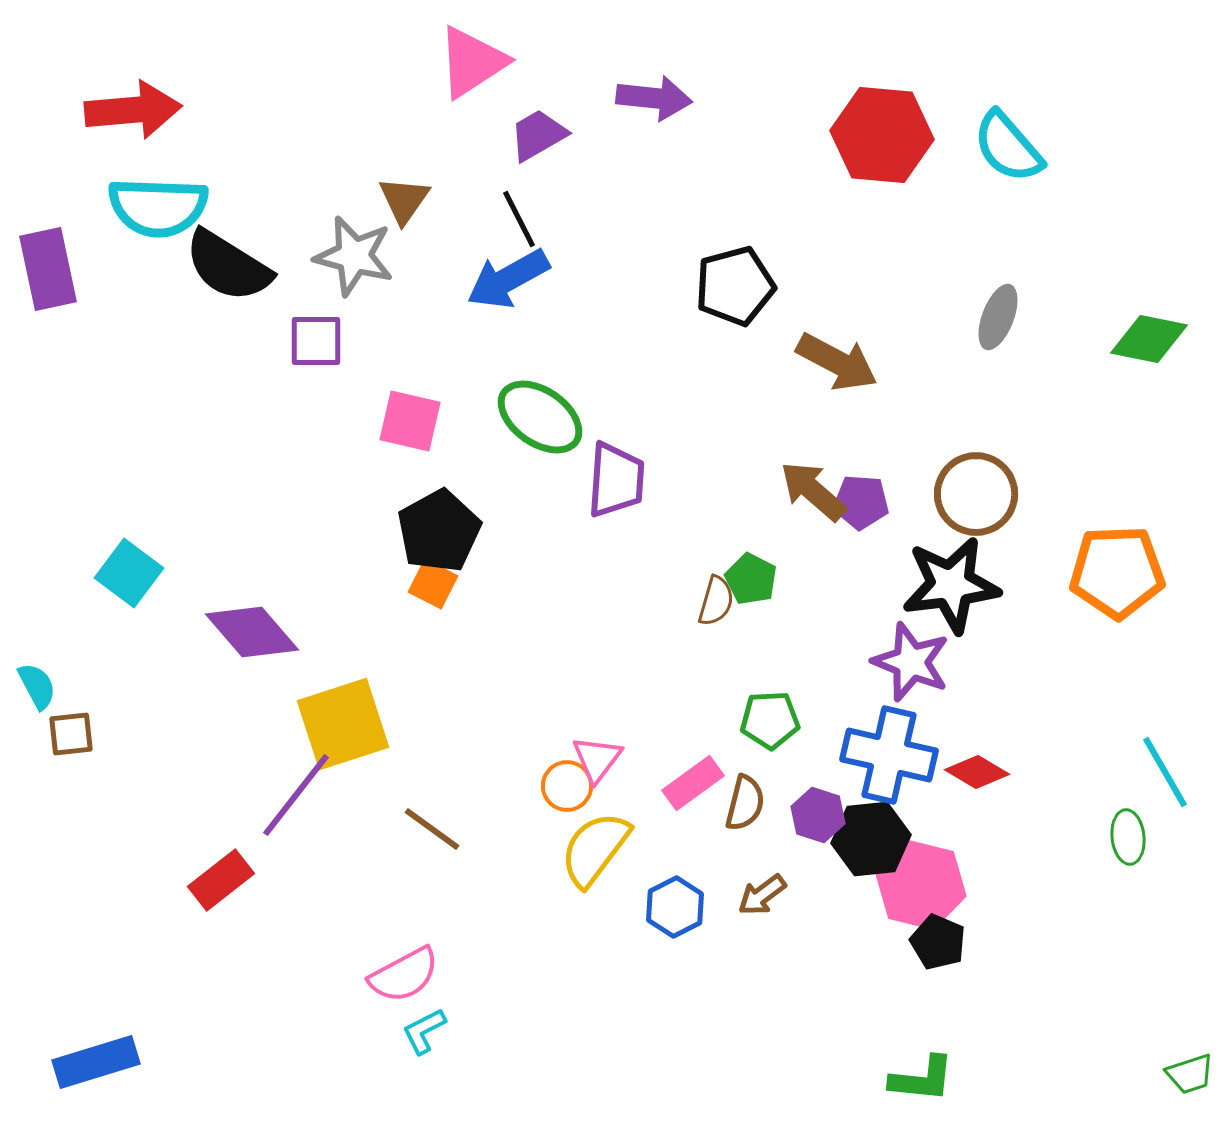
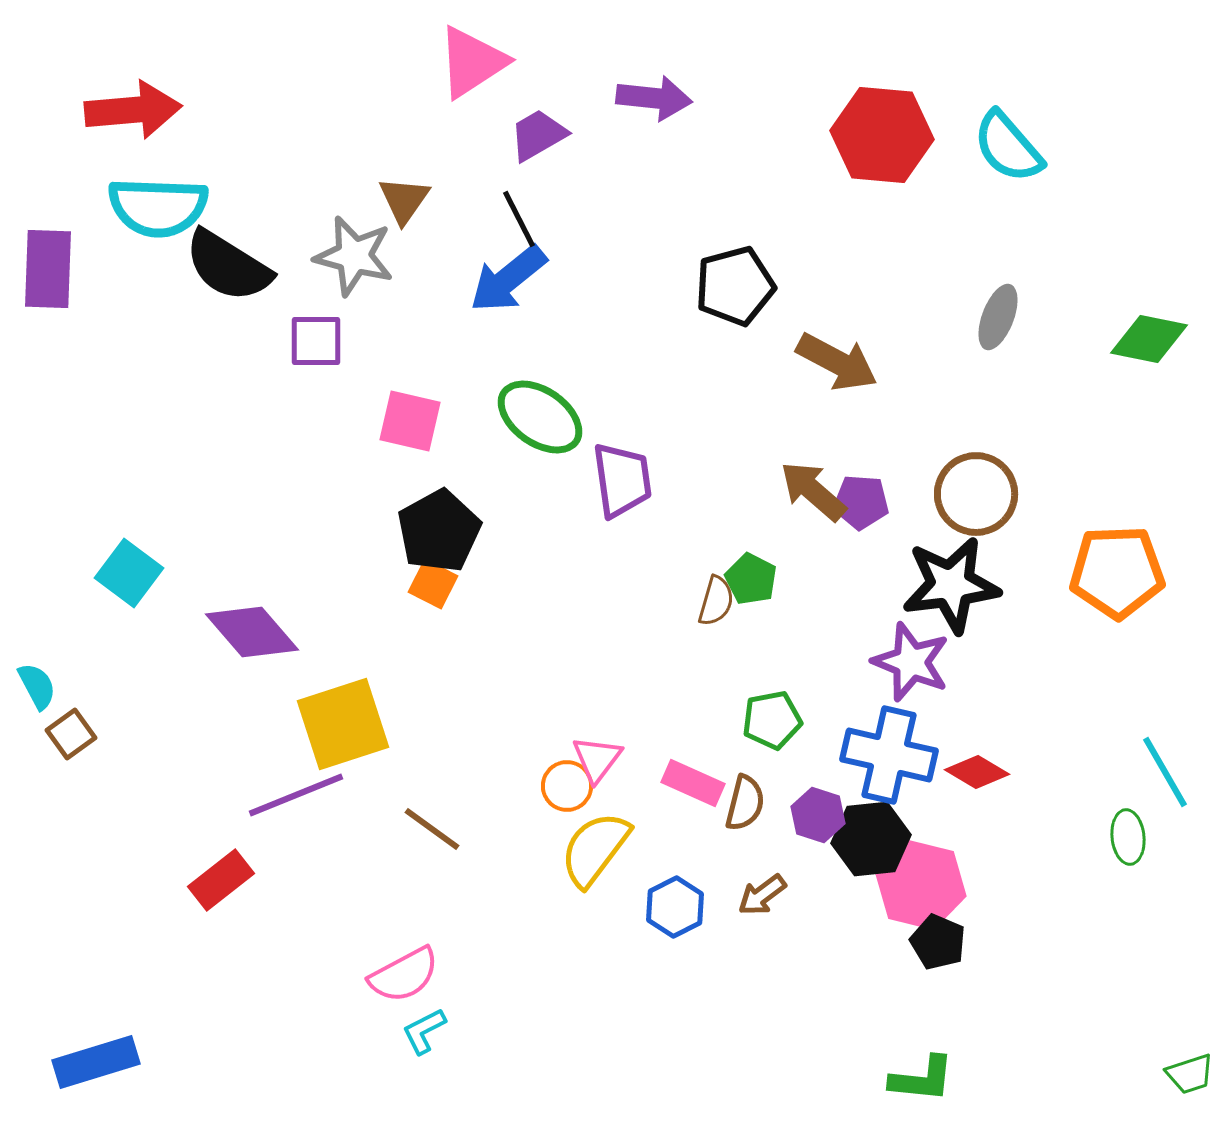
purple rectangle at (48, 269): rotated 14 degrees clockwise
blue arrow at (508, 279): rotated 10 degrees counterclockwise
purple trapezoid at (616, 480): moved 6 px right; rotated 12 degrees counterclockwise
green pentagon at (770, 720): moved 2 px right; rotated 8 degrees counterclockwise
brown square at (71, 734): rotated 30 degrees counterclockwise
pink rectangle at (693, 783): rotated 60 degrees clockwise
purple line at (296, 795): rotated 30 degrees clockwise
